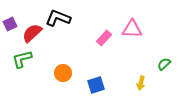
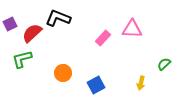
pink rectangle: moved 1 px left
blue square: rotated 12 degrees counterclockwise
